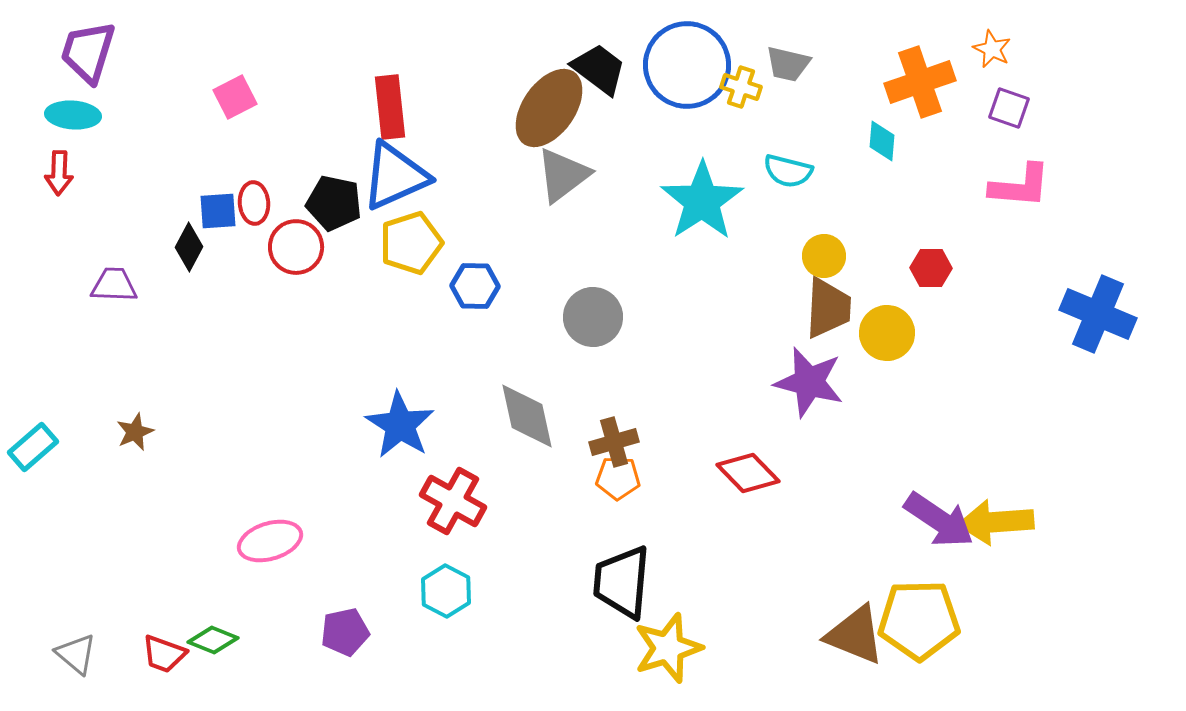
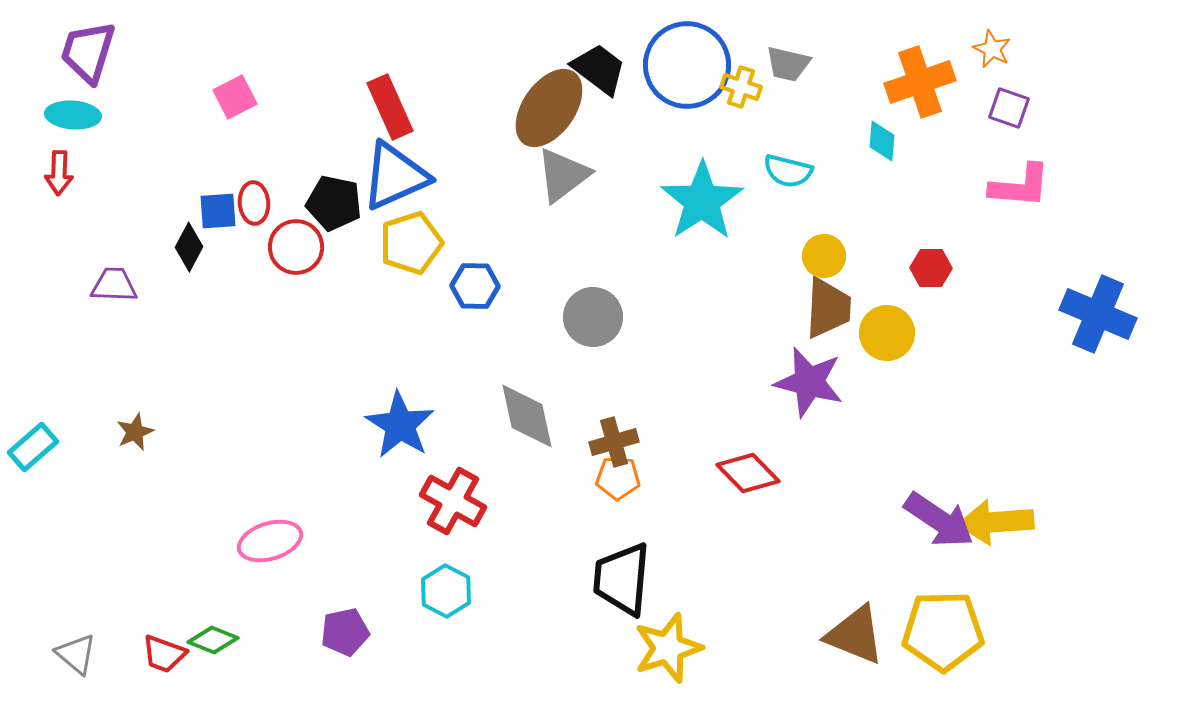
red rectangle at (390, 107): rotated 18 degrees counterclockwise
black trapezoid at (622, 582): moved 3 px up
yellow pentagon at (919, 620): moved 24 px right, 11 px down
